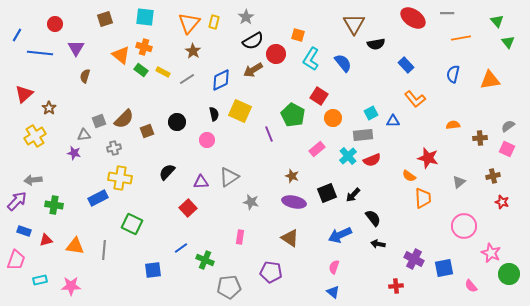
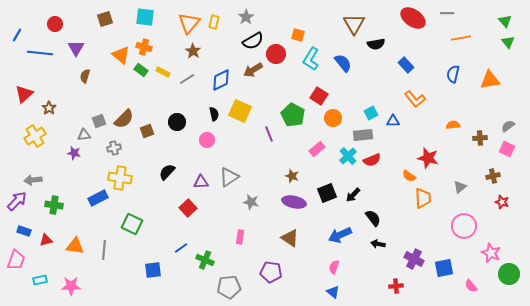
green triangle at (497, 21): moved 8 px right
gray triangle at (459, 182): moved 1 px right, 5 px down
